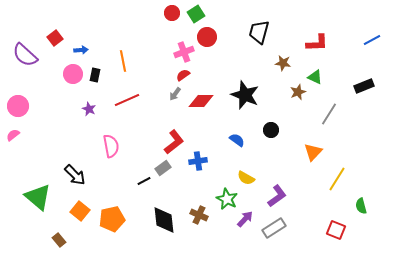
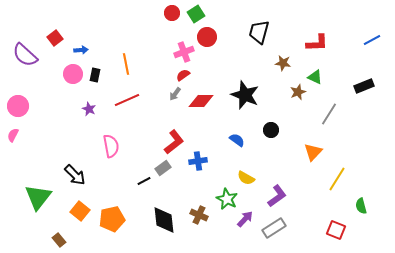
orange line at (123, 61): moved 3 px right, 3 px down
pink semicircle at (13, 135): rotated 24 degrees counterclockwise
green triangle at (38, 197): rotated 28 degrees clockwise
